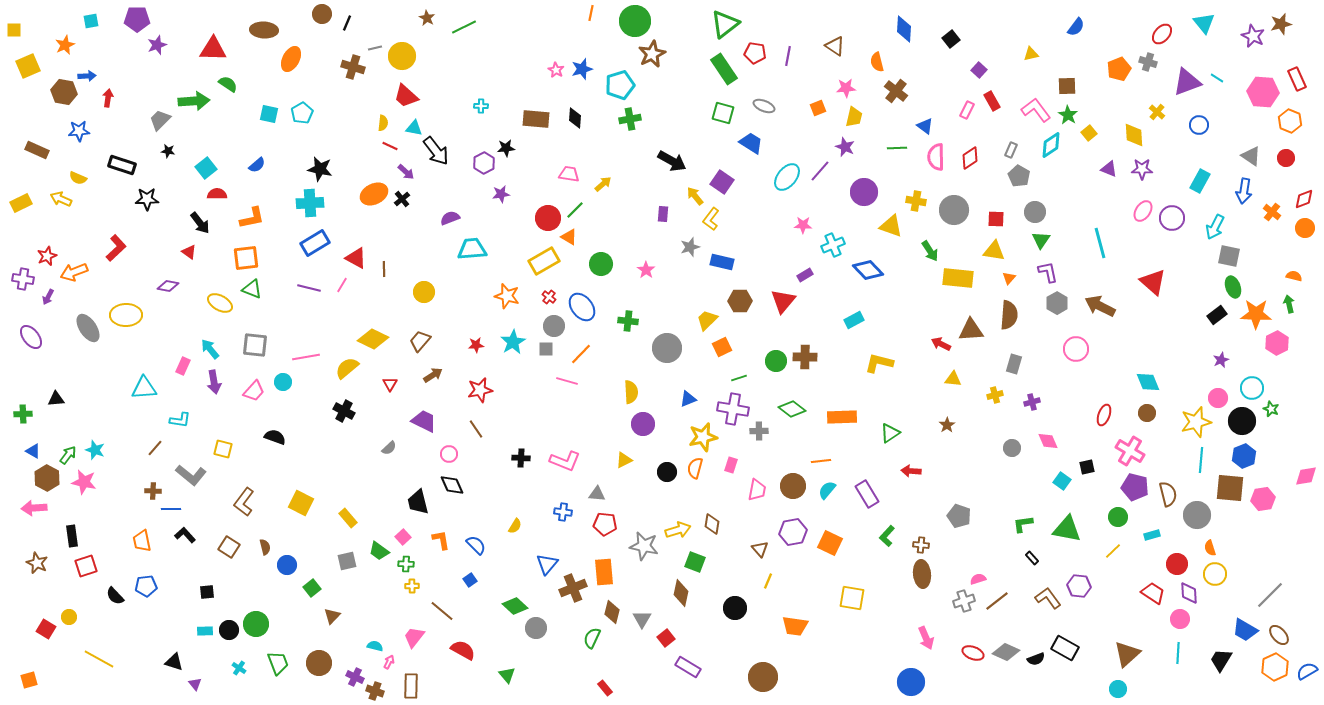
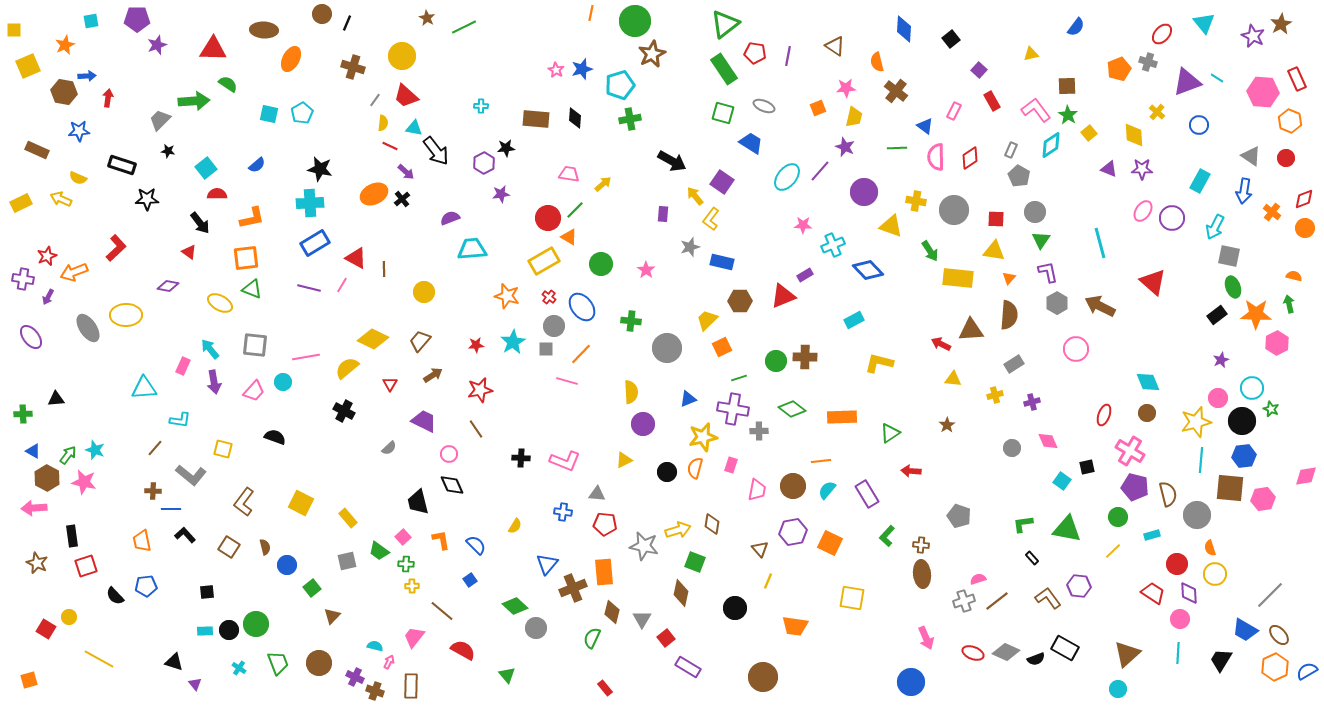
brown star at (1281, 24): rotated 15 degrees counterclockwise
gray line at (375, 48): moved 52 px down; rotated 40 degrees counterclockwise
pink rectangle at (967, 110): moved 13 px left, 1 px down
red triangle at (783, 301): moved 5 px up; rotated 28 degrees clockwise
green cross at (628, 321): moved 3 px right
gray rectangle at (1014, 364): rotated 42 degrees clockwise
blue hexagon at (1244, 456): rotated 15 degrees clockwise
